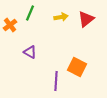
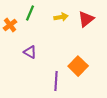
orange square: moved 1 px right, 1 px up; rotated 18 degrees clockwise
